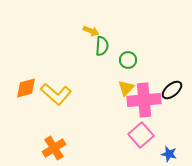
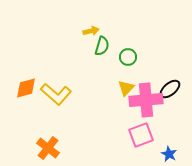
yellow arrow: rotated 35 degrees counterclockwise
green semicircle: rotated 12 degrees clockwise
green circle: moved 3 px up
black ellipse: moved 2 px left, 1 px up
pink cross: moved 2 px right
pink square: rotated 20 degrees clockwise
orange cross: moved 6 px left; rotated 20 degrees counterclockwise
blue star: rotated 14 degrees clockwise
